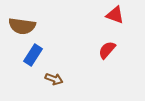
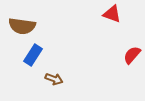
red triangle: moved 3 px left, 1 px up
red semicircle: moved 25 px right, 5 px down
